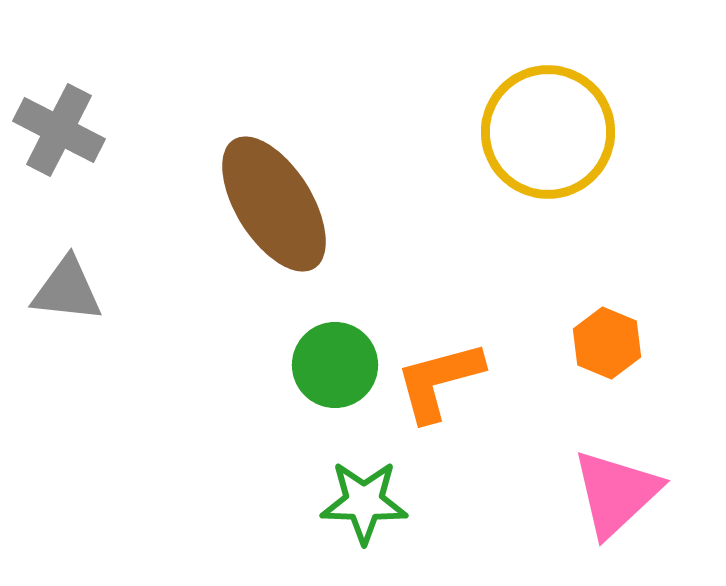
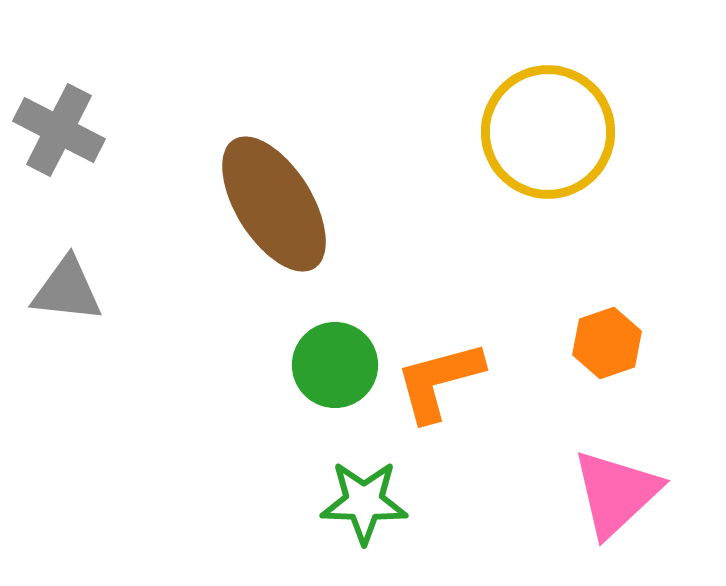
orange hexagon: rotated 18 degrees clockwise
